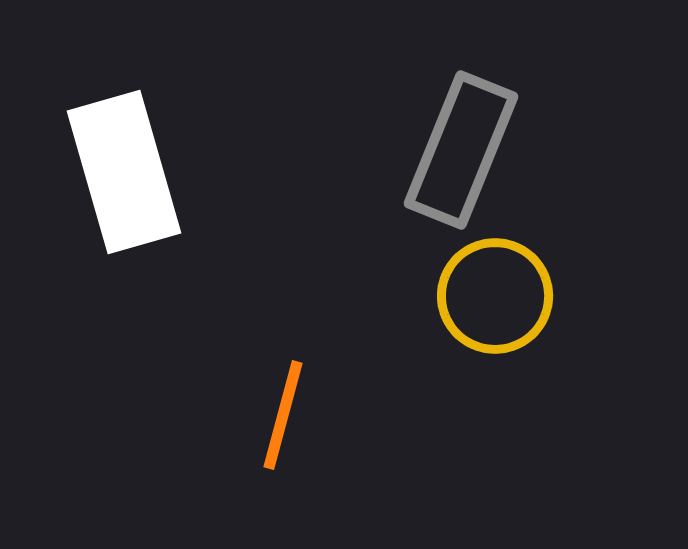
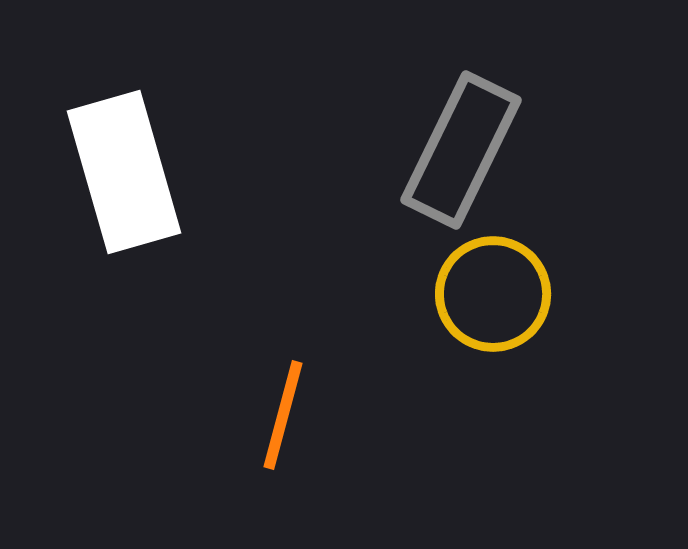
gray rectangle: rotated 4 degrees clockwise
yellow circle: moved 2 px left, 2 px up
